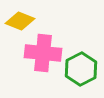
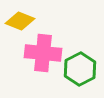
green hexagon: moved 1 px left
